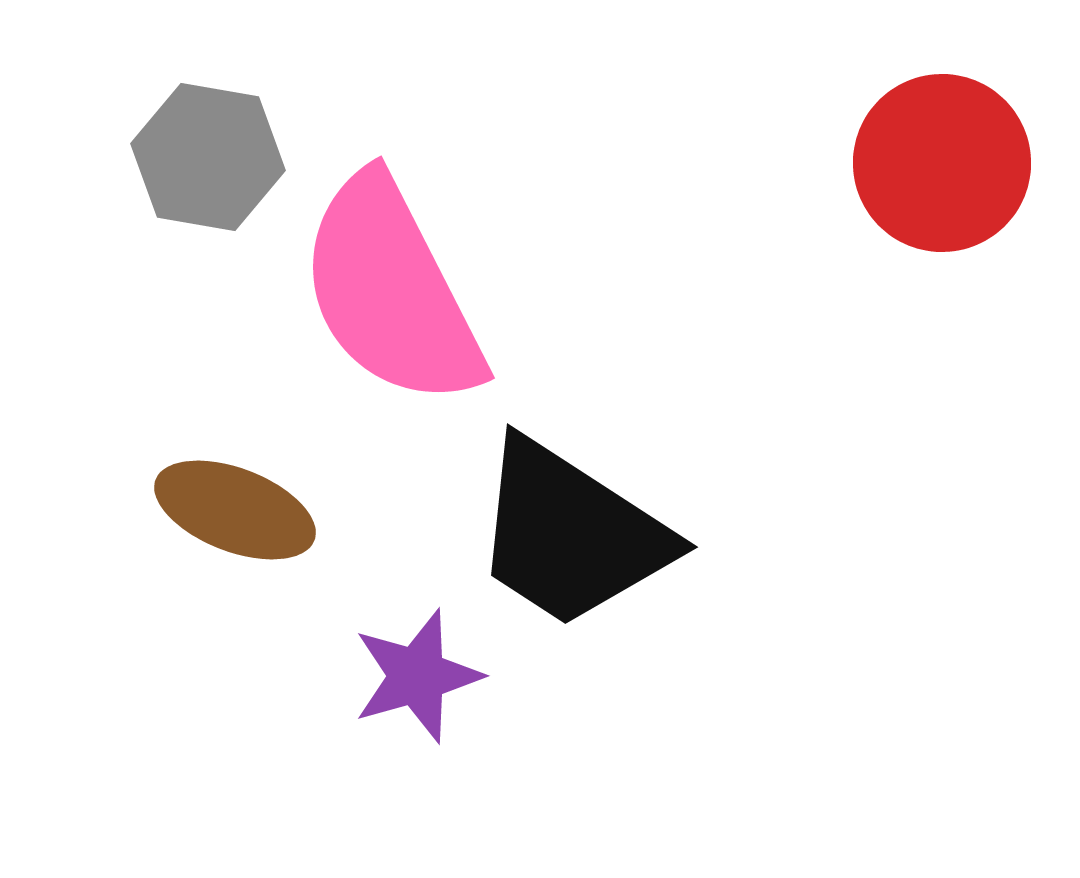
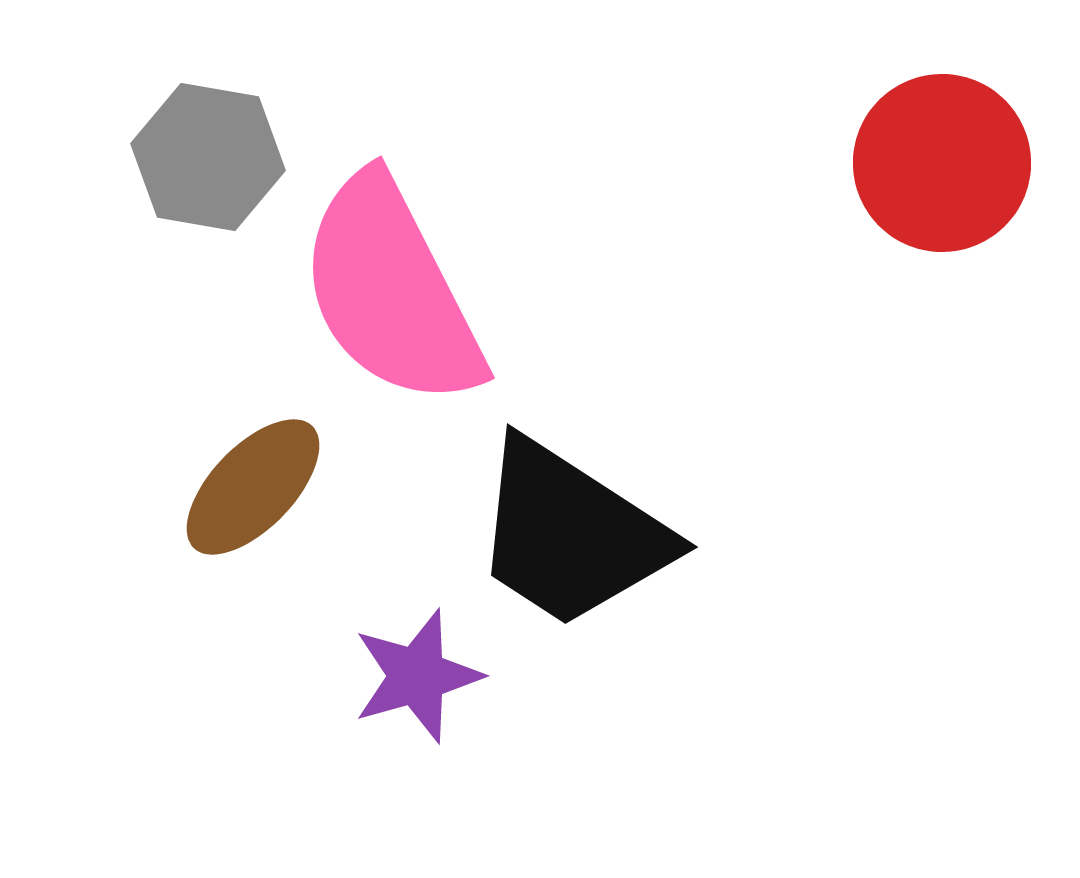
brown ellipse: moved 18 px right, 23 px up; rotated 67 degrees counterclockwise
